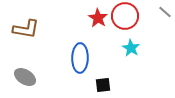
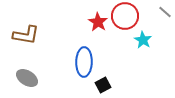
red star: moved 4 px down
brown L-shape: moved 6 px down
cyan star: moved 12 px right, 8 px up
blue ellipse: moved 4 px right, 4 px down
gray ellipse: moved 2 px right, 1 px down
black square: rotated 21 degrees counterclockwise
